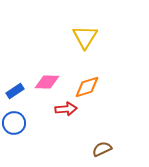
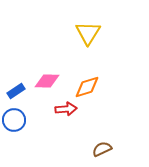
yellow triangle: moved 3 px right, 4 px up
pink diamond: moved 1 px up
blue rectangle: moved 1 px right
blue circle: moved 3 px up
